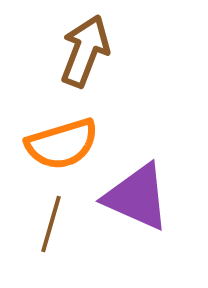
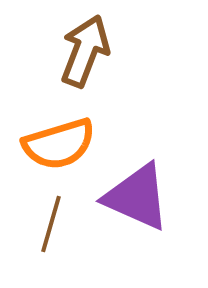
orange semicircle: moved 3 px left
